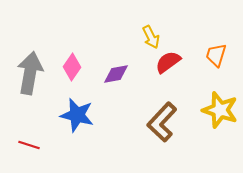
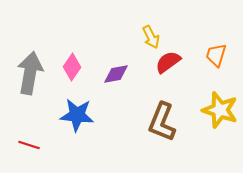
blue star: rotated 8 degrees counterclockwise
brown L-shape: rotated 21 degrees counterclockwise
